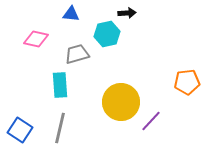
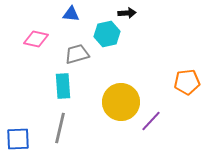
cyan rectangle: moved 3 px right, 1 px down
blue square: moved 2 px left, 9 px down; rotated 35 degrees counterclockwise
